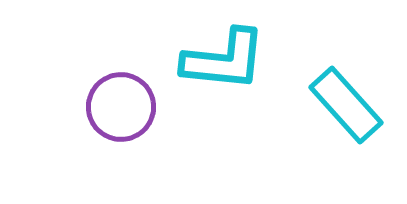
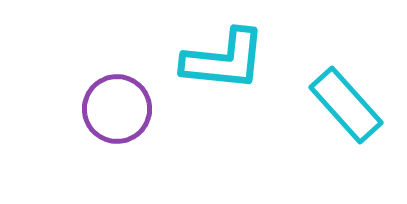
purple circle: moved 4 px left, 2 px down
